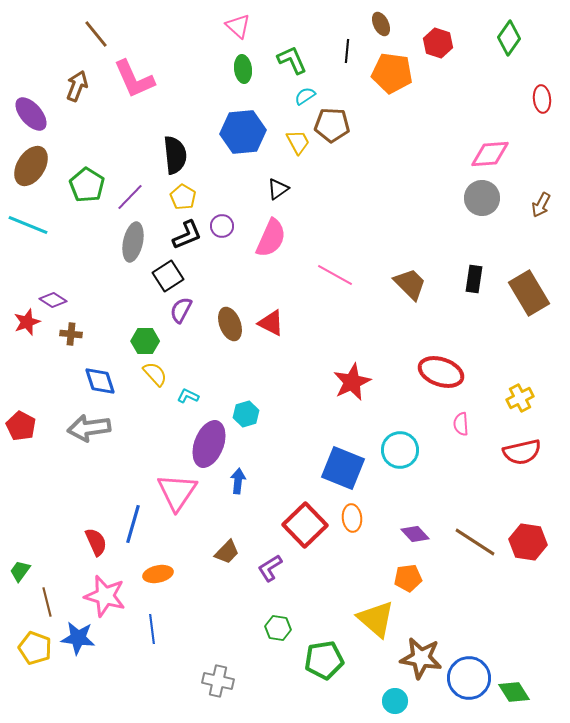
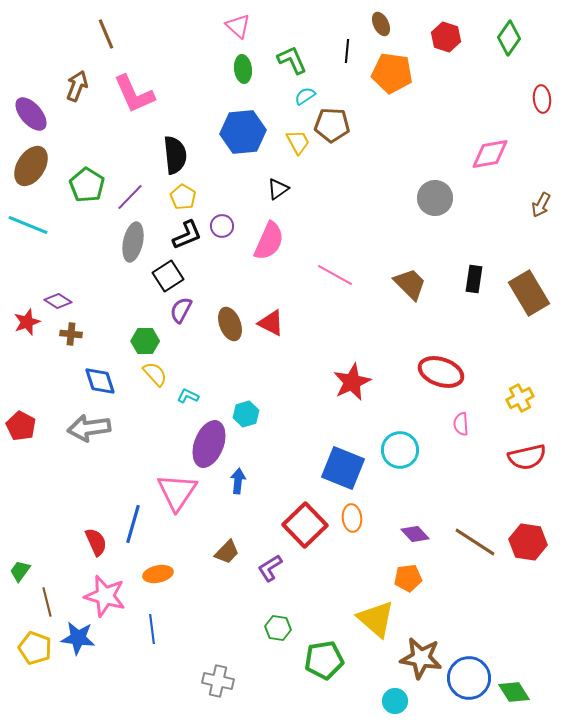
brown line at (96, 34): moved 10 px right; rotated 16 degrees clockwise
red hexagon at (438, 43): moved 8 px right, 6 px up
pink L-shape at (134, 79): moved 15 px down
pink diamond at (490, 154): rotated 6 degrees counterclockwise
gray circle at (482, 198): moved 47 px left
pink semicircle at (271, 238): moved 2 px left, 3 px down
purple diamond at (53, 300): moved 5 px right, 1 px down
red semicircle at (522, 452): moved 5 px right, 5 px down
